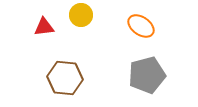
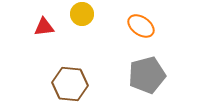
yellow circle: moved 1 px right, 1 px up
brown hexagon: moved 5 px right, 6 px down
